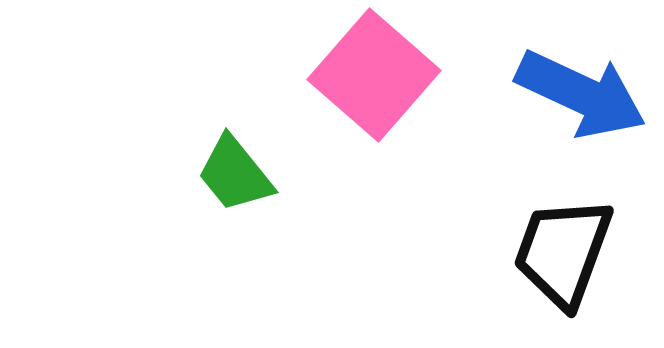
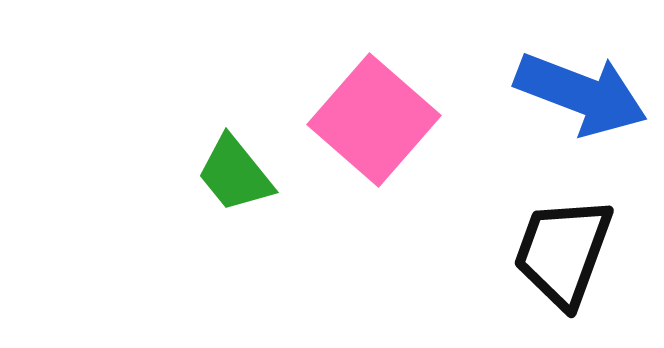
pink square: moved 45 px down
blue arrow: rotated 4 degrees counterclockwise
